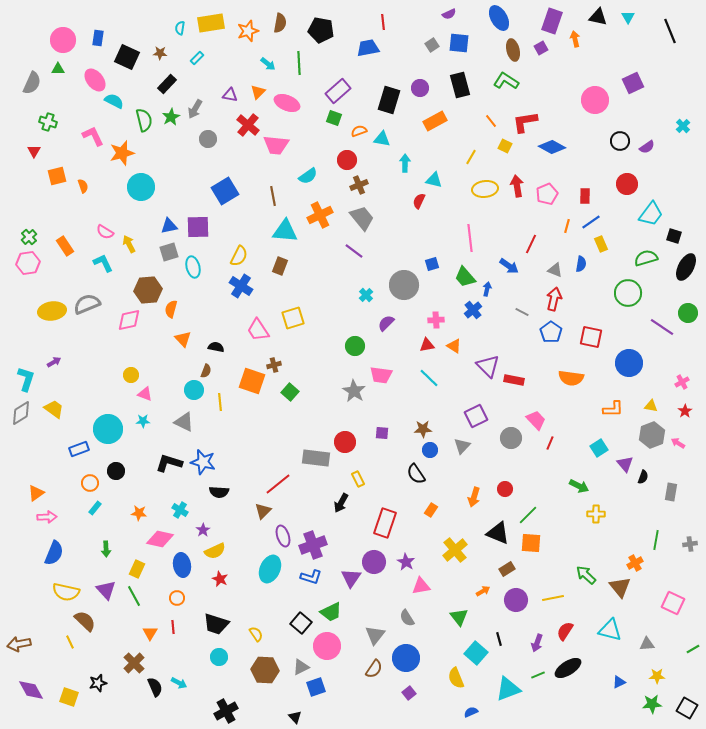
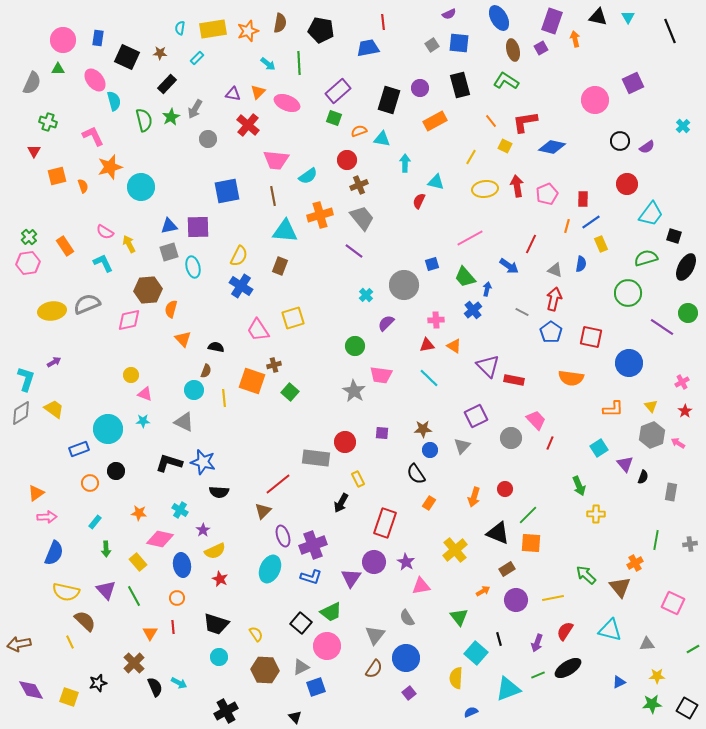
yellow rectangle at (211, 23): moved 2 px right, 6 px down
purple triangle at (230, 95): moved 3 px right, 1 px up
cyan semicircle at (114, 101): rotated 48 degrees clockwise
pink trapezoid at (276, 145): moved 15 px down
blue diamond at (552, 147): rotated 16 degrees counterclockwise
orange star at (122, 153): moved 12 px left, 14 px down
cyan triangle at (434, 180): moved 2 px right, 2 px down
blue square at (225, 191): moved 2 px right; rotated 20 degrees clockwise
red rectangle at (585, 196): moved 2 px left, 3 px down
orange cross at (320, 215): rotated 10 degrees clockwise
pink line at (470, 238): rotated 68 degrees clockwise
yellow line at (220, 402): moved 4 px right, 4 px up
yellow triangle at (651, 406): rotated 40 degrees clockwise
green arrow at (579, 486): rotated 42 degrees clockwise
cyan rectangle at (95, 508): moved 14 px down
orange rectangle at (431, 510): moved 2 px left, 7 px up
yellow rectangle at (137, 569): moved 1 px right, 7 px up; rotated 66 degrees counterclockwise
yellow semicircle at (456, 678): rotated 25 degrees clockwise
